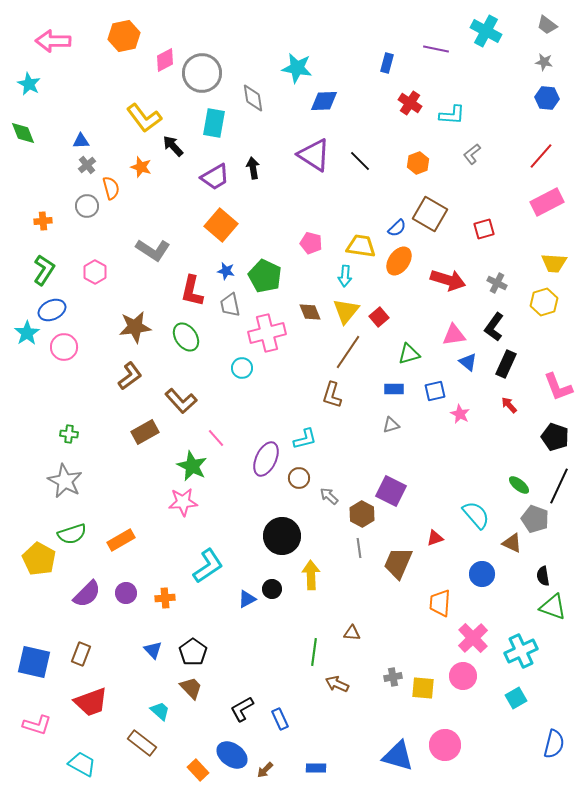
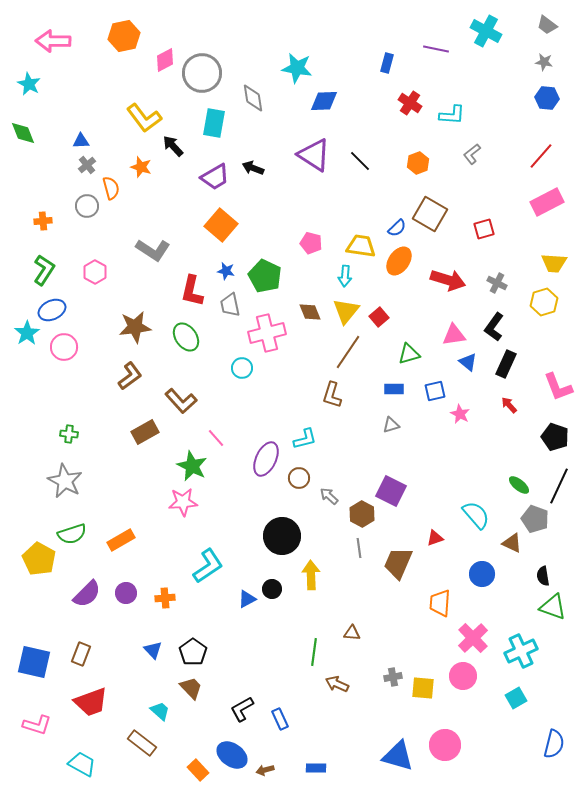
black arrow at (253, 168): rotated 60 degrees counterclockwise
brown arrow at (265, 770): rotated 30 degrees clockwise
